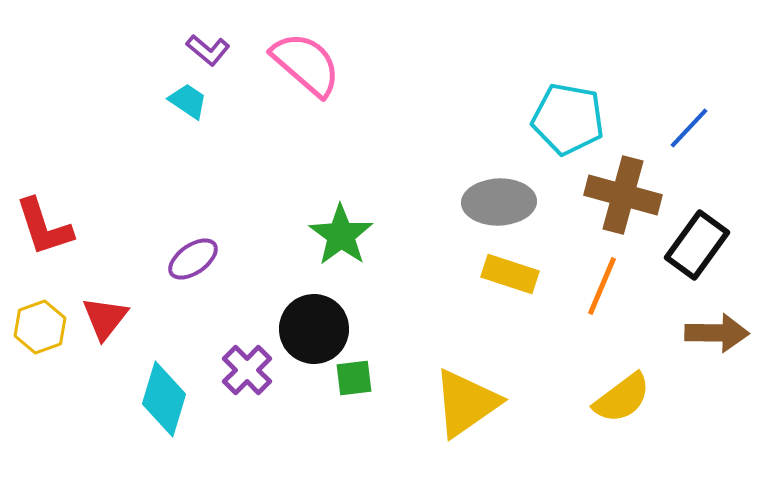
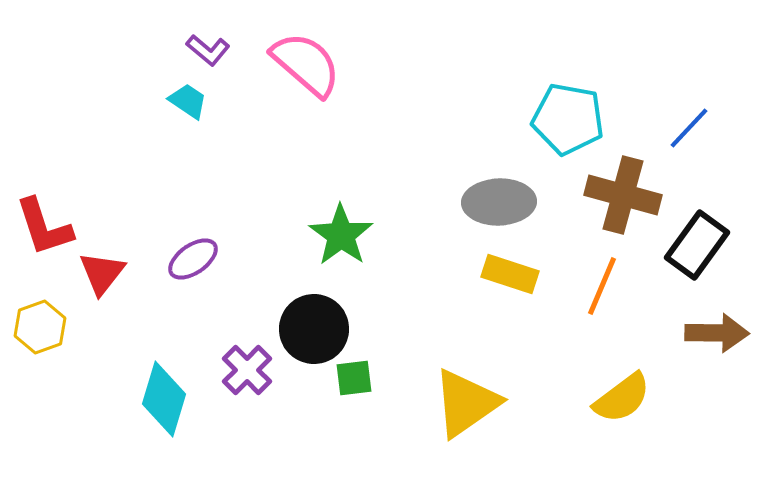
red triangle: moved 3 px left, 45 px up
